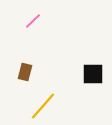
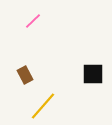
brown rectangle: moved 3 px down; rotated 42 degrees counterclockwise
